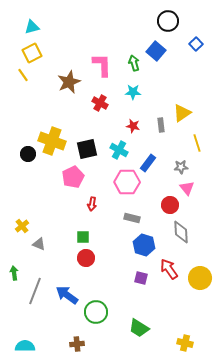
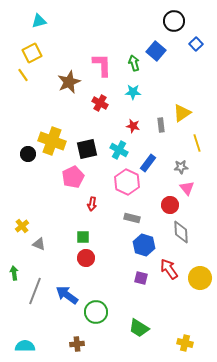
black circle at (168, 21): moved 6 px right
cyan triangle at (32, 27): moved 7 px right, 6 px up
pink hexagon at (127, 182): rotated 25 degrees clockwise
